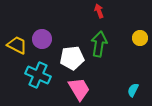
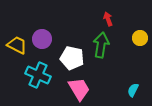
red arrow: moved 9 px right, 8 px down
green arrow: moved 2 px right, 1 px down
white pentagon: rotated 20 degrees clockwise
